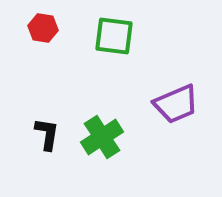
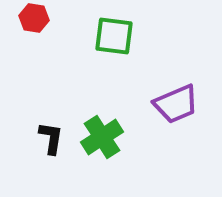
red hexagon: moved 9 px left, 10 px up
black L-shape: moved 4 px right, 4 px down
